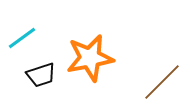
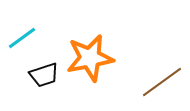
black trapezoid: moved 3 px right
brown line: rotated 9 degrees clockwise
